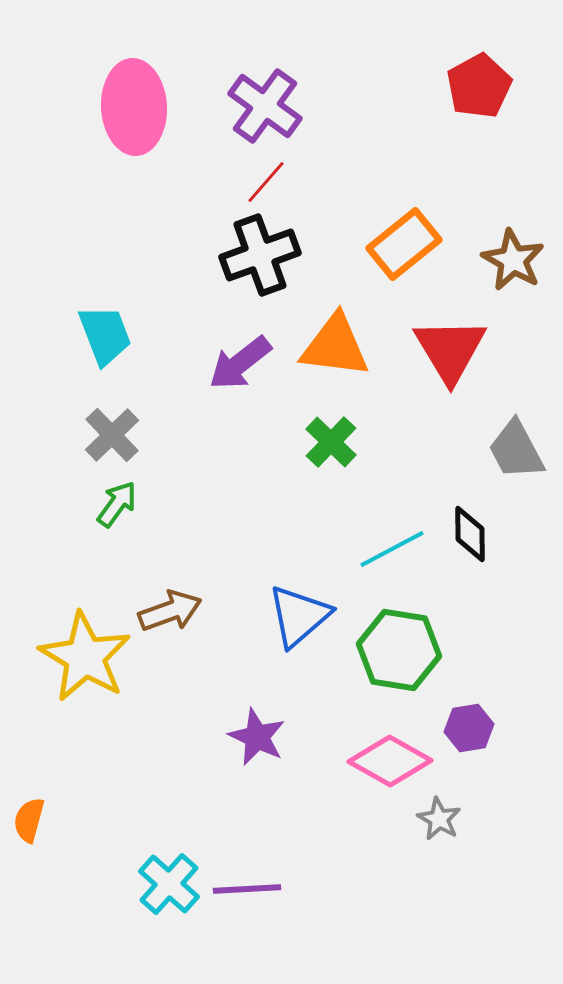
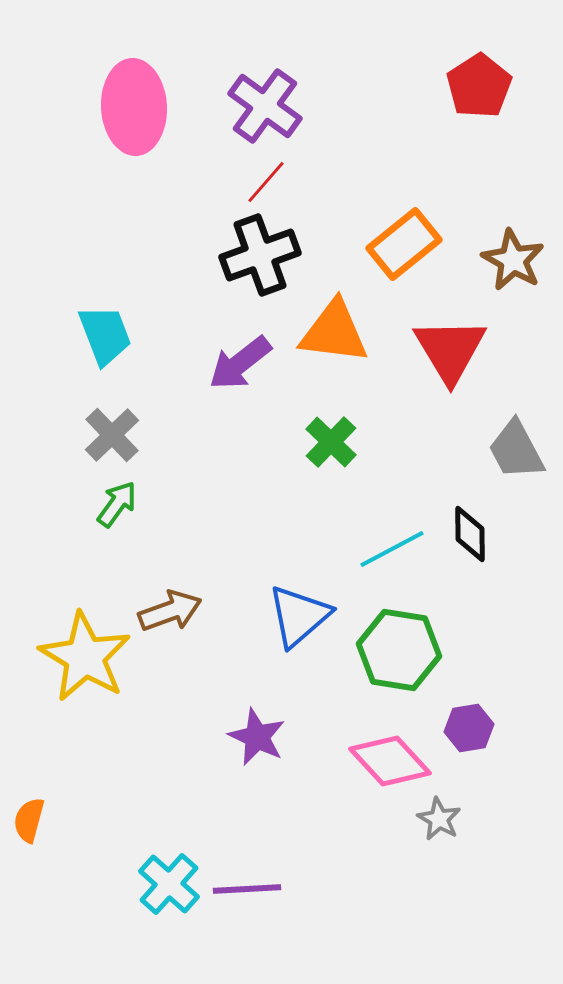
red pentagon: rotated 4 degrees counterclockwise
orange triangle: moved 1 px left, 14 px up
pink diamond: rotated 18 degrees clockwise
